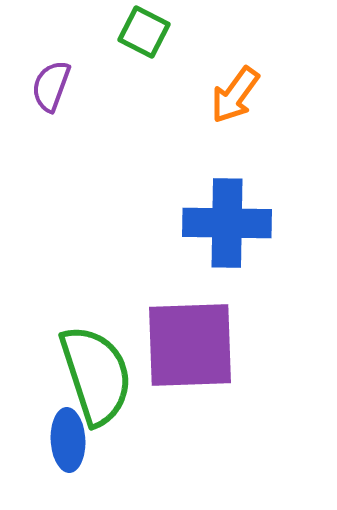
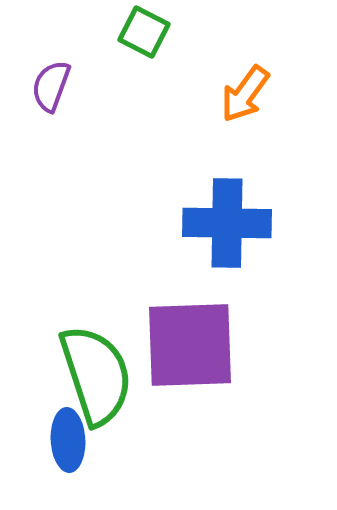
orange arrow: moved 10 px right, 1 px up
